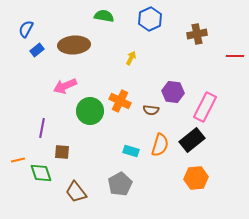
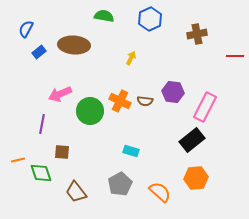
brown ellipse: rotated 8 degrees clockwise
blue rectangle: moved 2 px right, 2 px down
pink arrow: moved 5 px left, 8 px down
brown semicircle: moved 6 px left, 9 px up
purple line: moved 4 px up
orange semicircle: moved 47 px down; rotated 65 degrees counterclockwise
